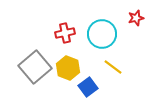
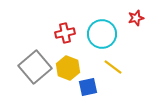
blue square: rotated 24 degrees clockwise
